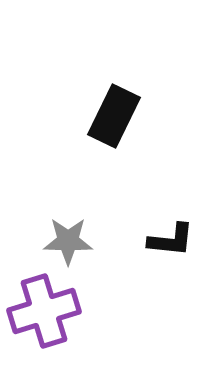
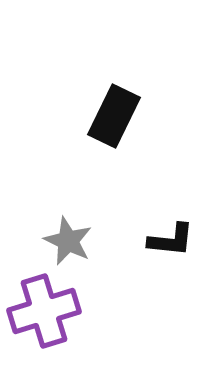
gray star: rotated 24 degrees clockwise
